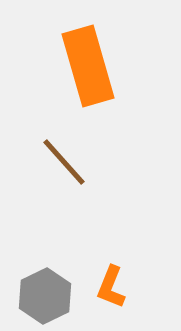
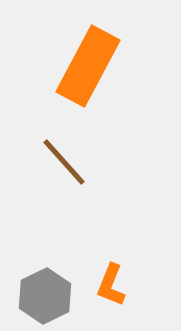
orange rectangle: rotated 44 degrees clockwise
orange L-shape: moved 2 px up
